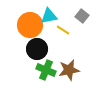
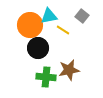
black circle: moved 1 px right, 1 px up
green cross: moved 7 px down; rotated 18 degrees counterclockwise
